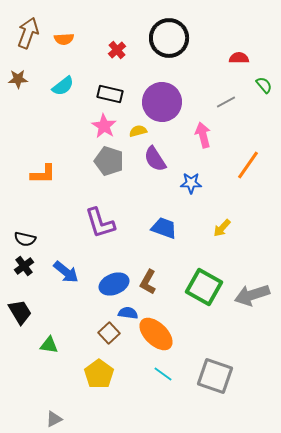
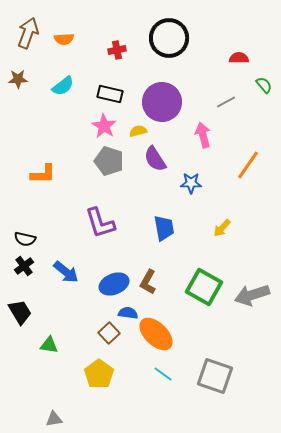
red cross: rotated 30 degrees clockwise
blue trapezoid: rotated 60 degrees clockwise
gray triangle: rotated 18 degrees clockwise
